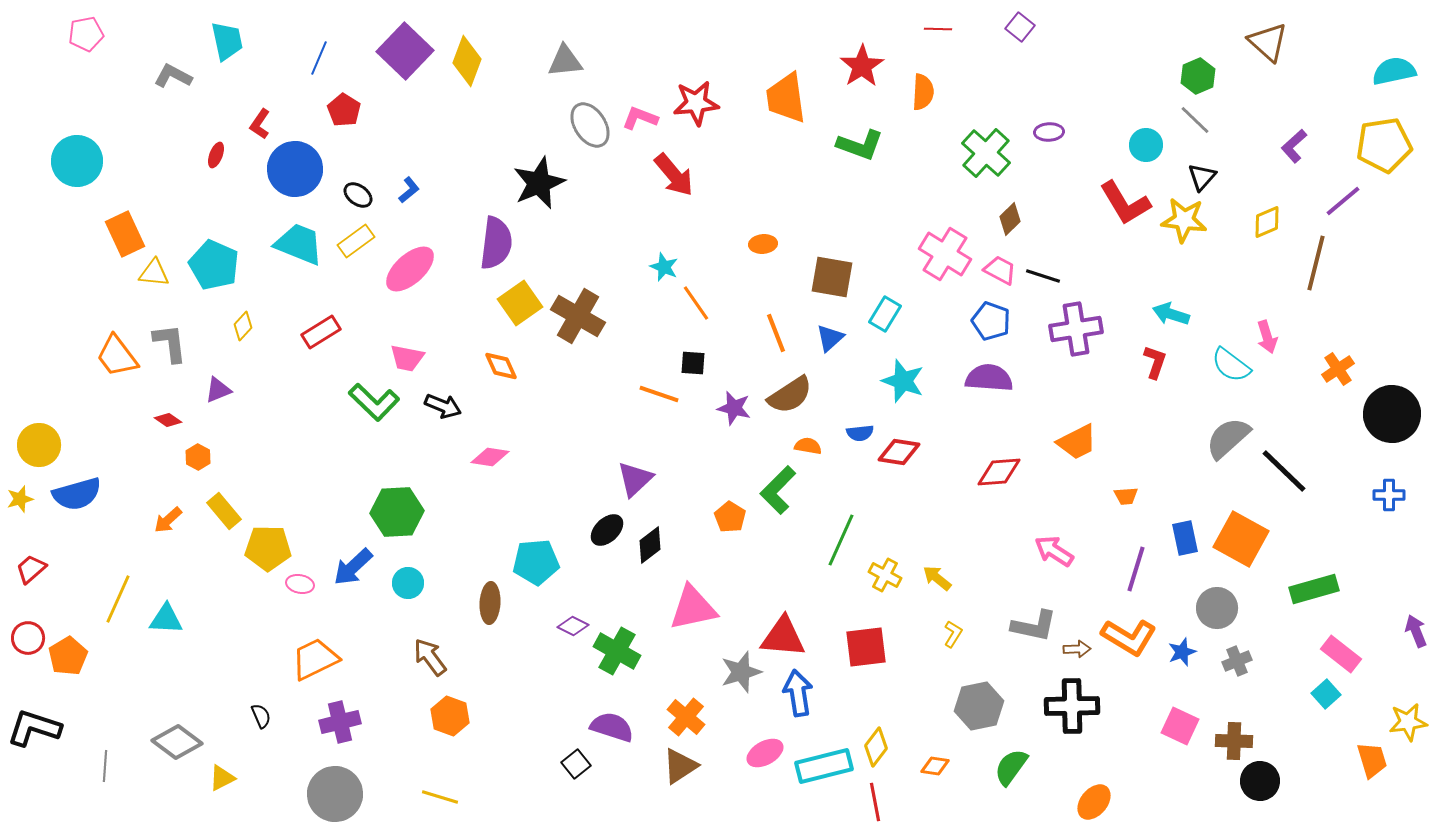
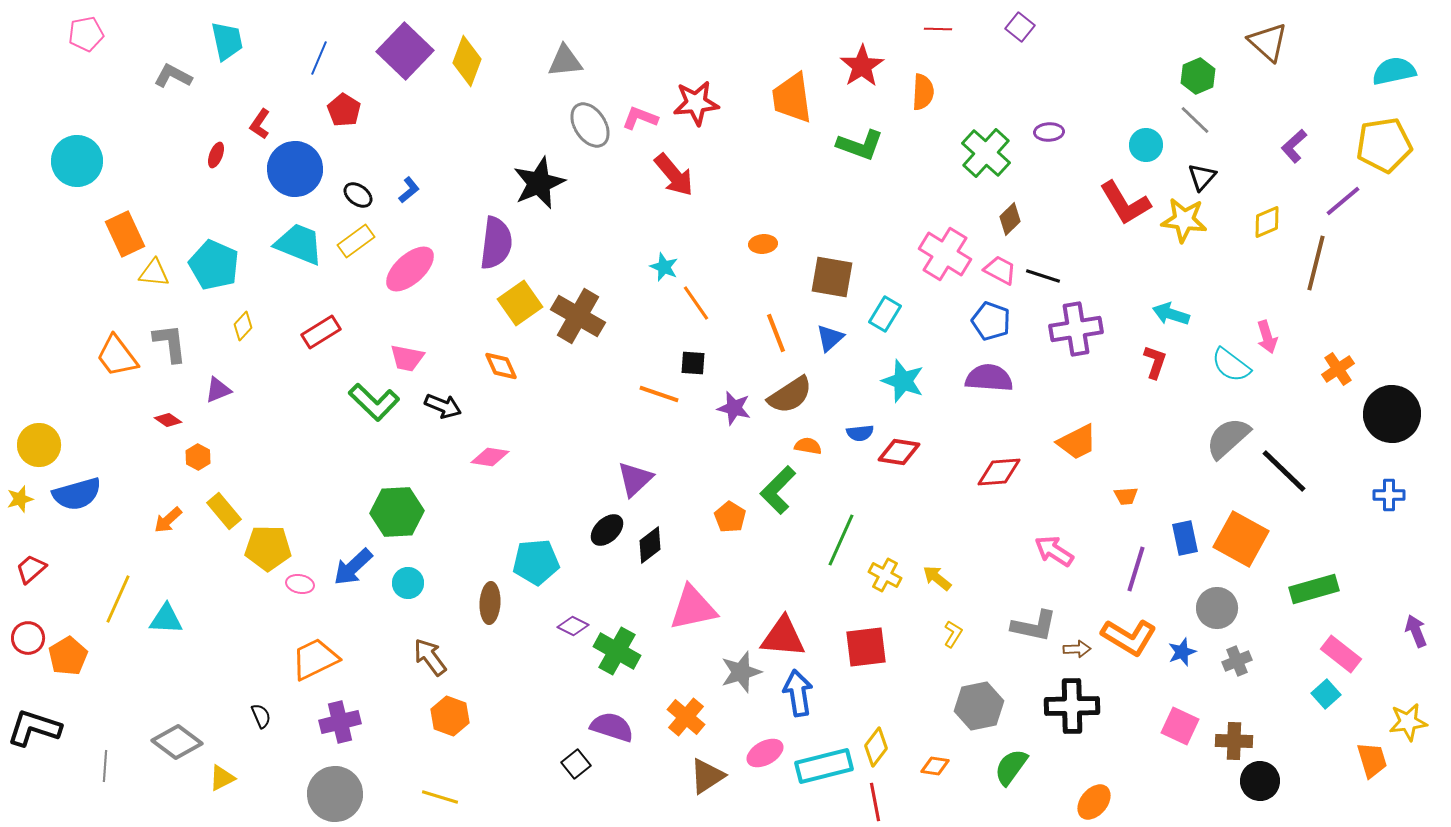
orange trapezoid at (786, 98): moved 6 px right
brown triangle at (680, 766): moved 27 px right, 10 px down
